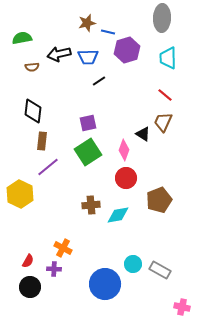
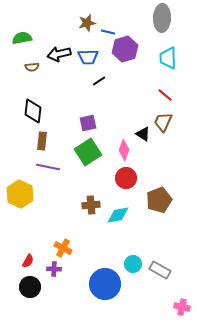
purple hexagon: moved 2 px left, 1 px up
purple line: rotated 50 degrees clockwise
